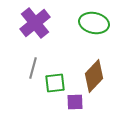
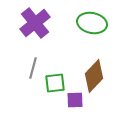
green ellipse: moved 2 px left
purple square: moved 2 px up
